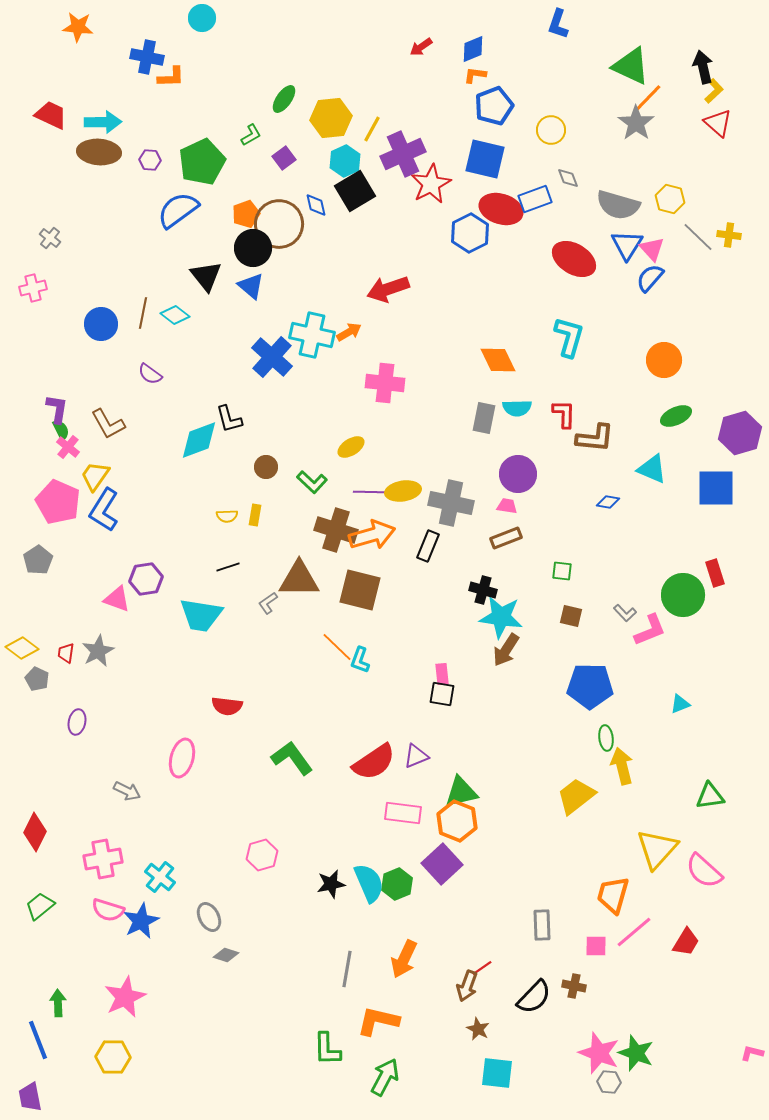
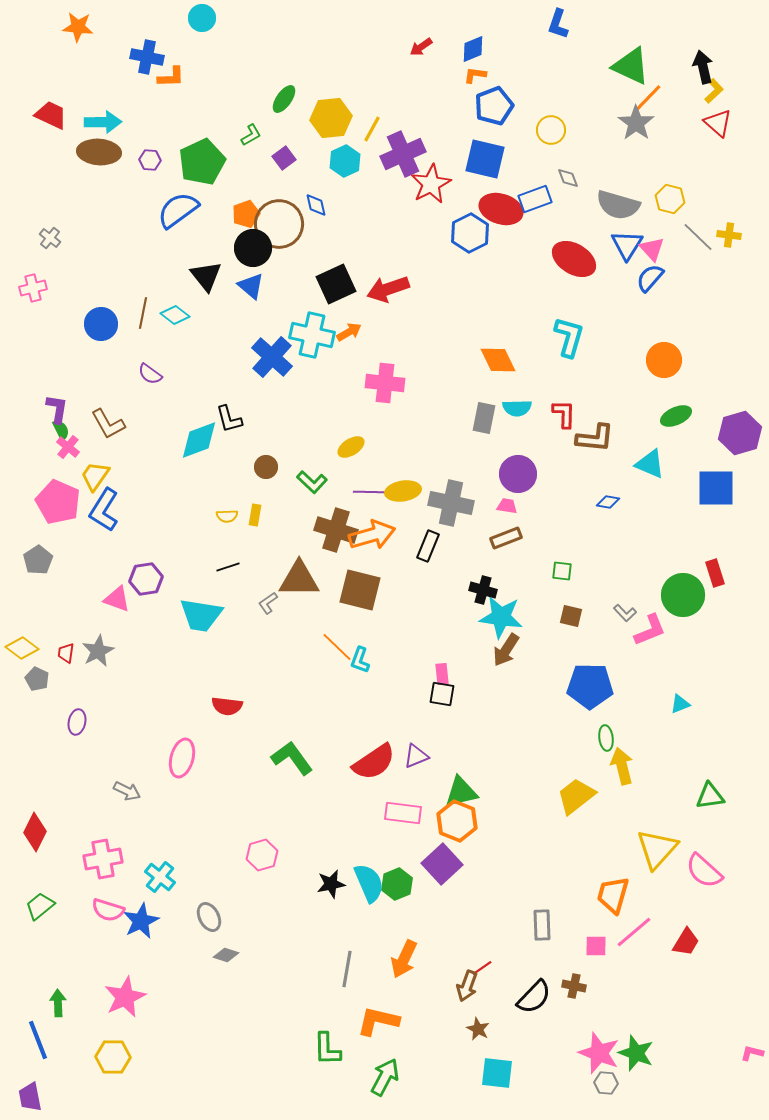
black square at (355, 191): moved 19 px left, 93 px down; rotated 6 degrees clockwise
cyan triangle at (652, 469): moved 2 px left, 5 px up
gray hexagon at (609, 1082): moved 3 px left, 1 px down
